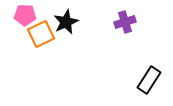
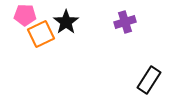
black star: rotated 10 degrees counterclockwise
